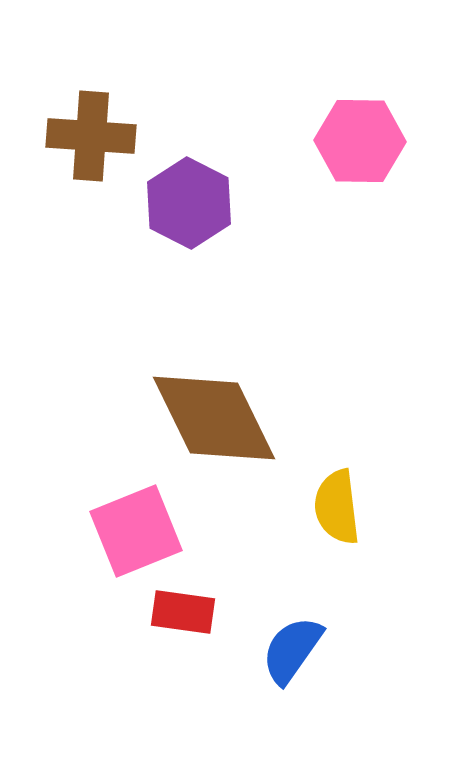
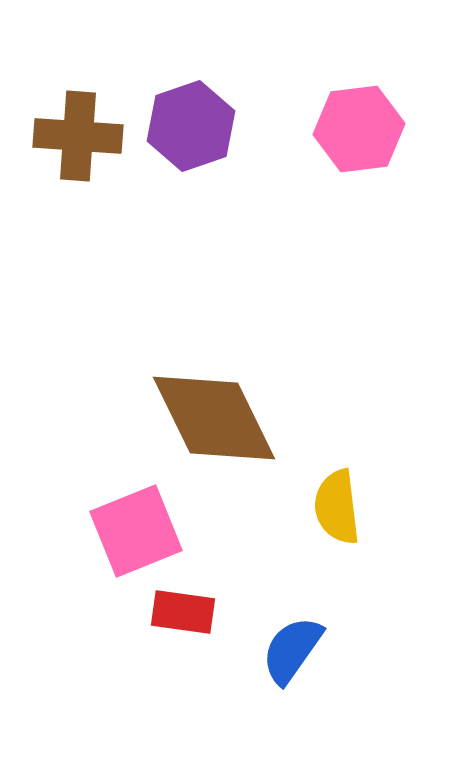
brown cross: moved 13 px left
pink hexagon: moved 1 px left, 12 px up; rotated 8 degrees counterclockwise
purple hexagon: moved 2 px right, 77 px up; rotated 14 degrees clockwise
